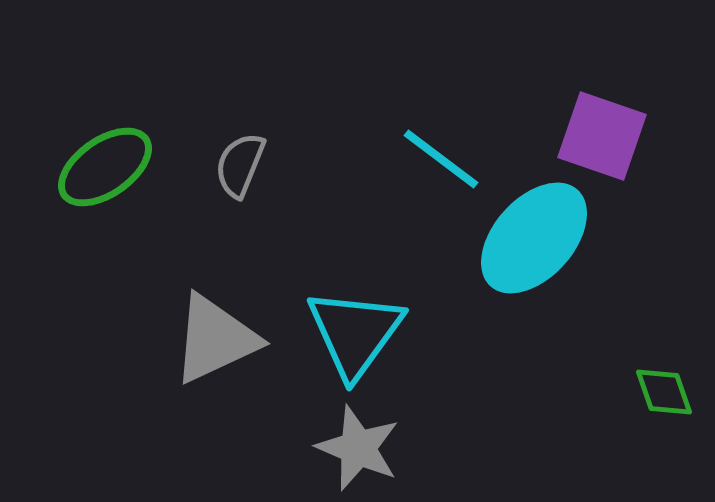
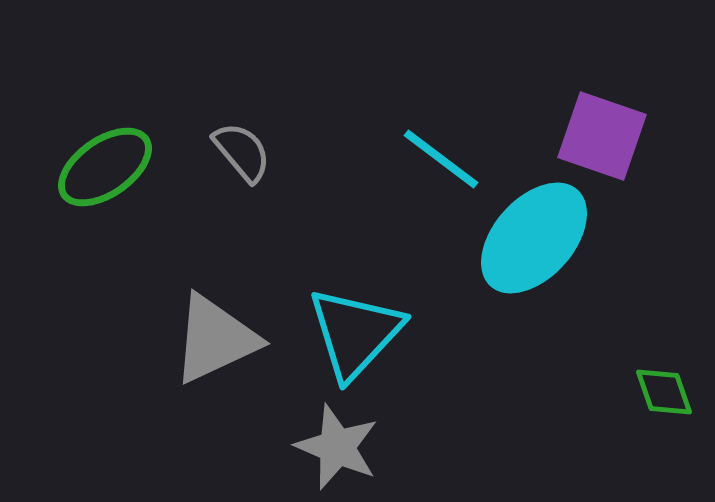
gray semicircle: moved 2 px right, 13 px up; rotated 118 degrees clockwise
cyan triangle: rotated 7 degrees clockwise
gray star: moved 21 px left, 1 px up
